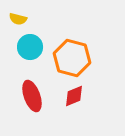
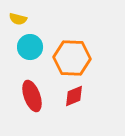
orange hexagon: rotated 12 degrees counterclockwise
